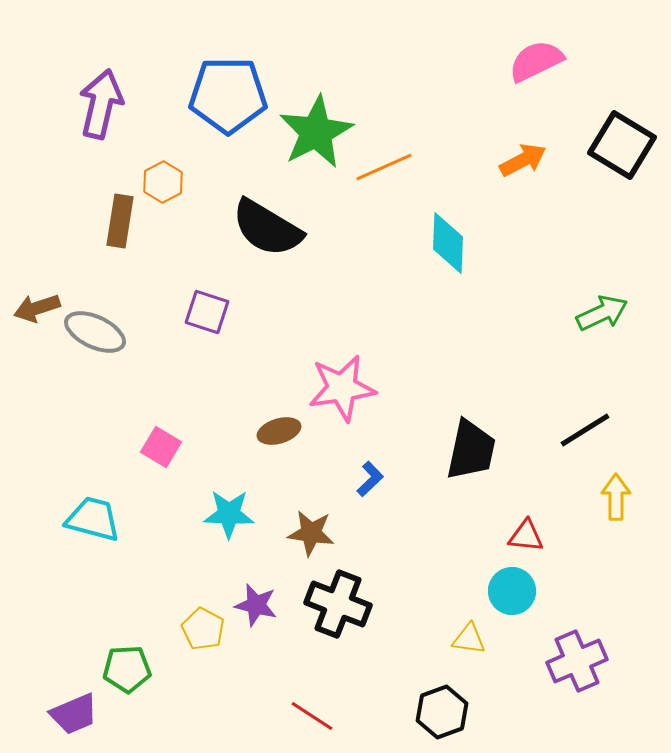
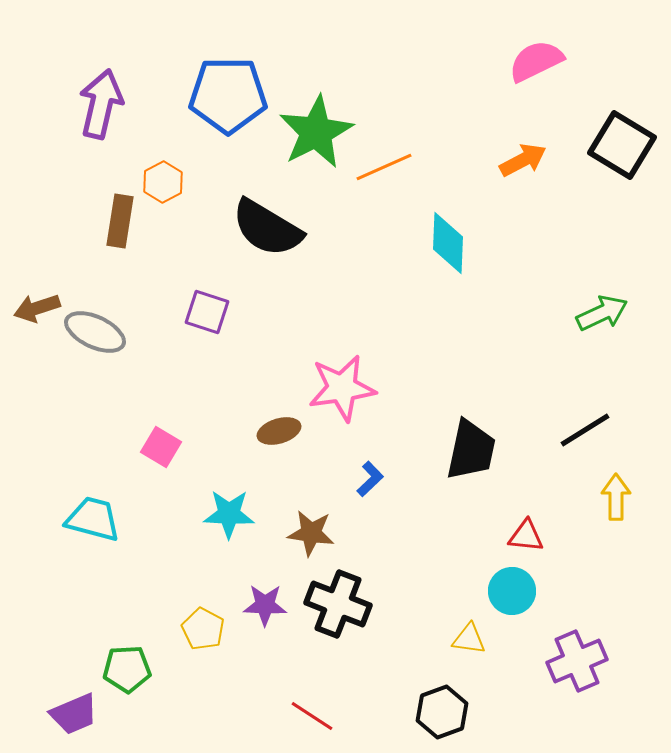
purple star: moved 9 px right; rotated 12 degrees counterclockwise
